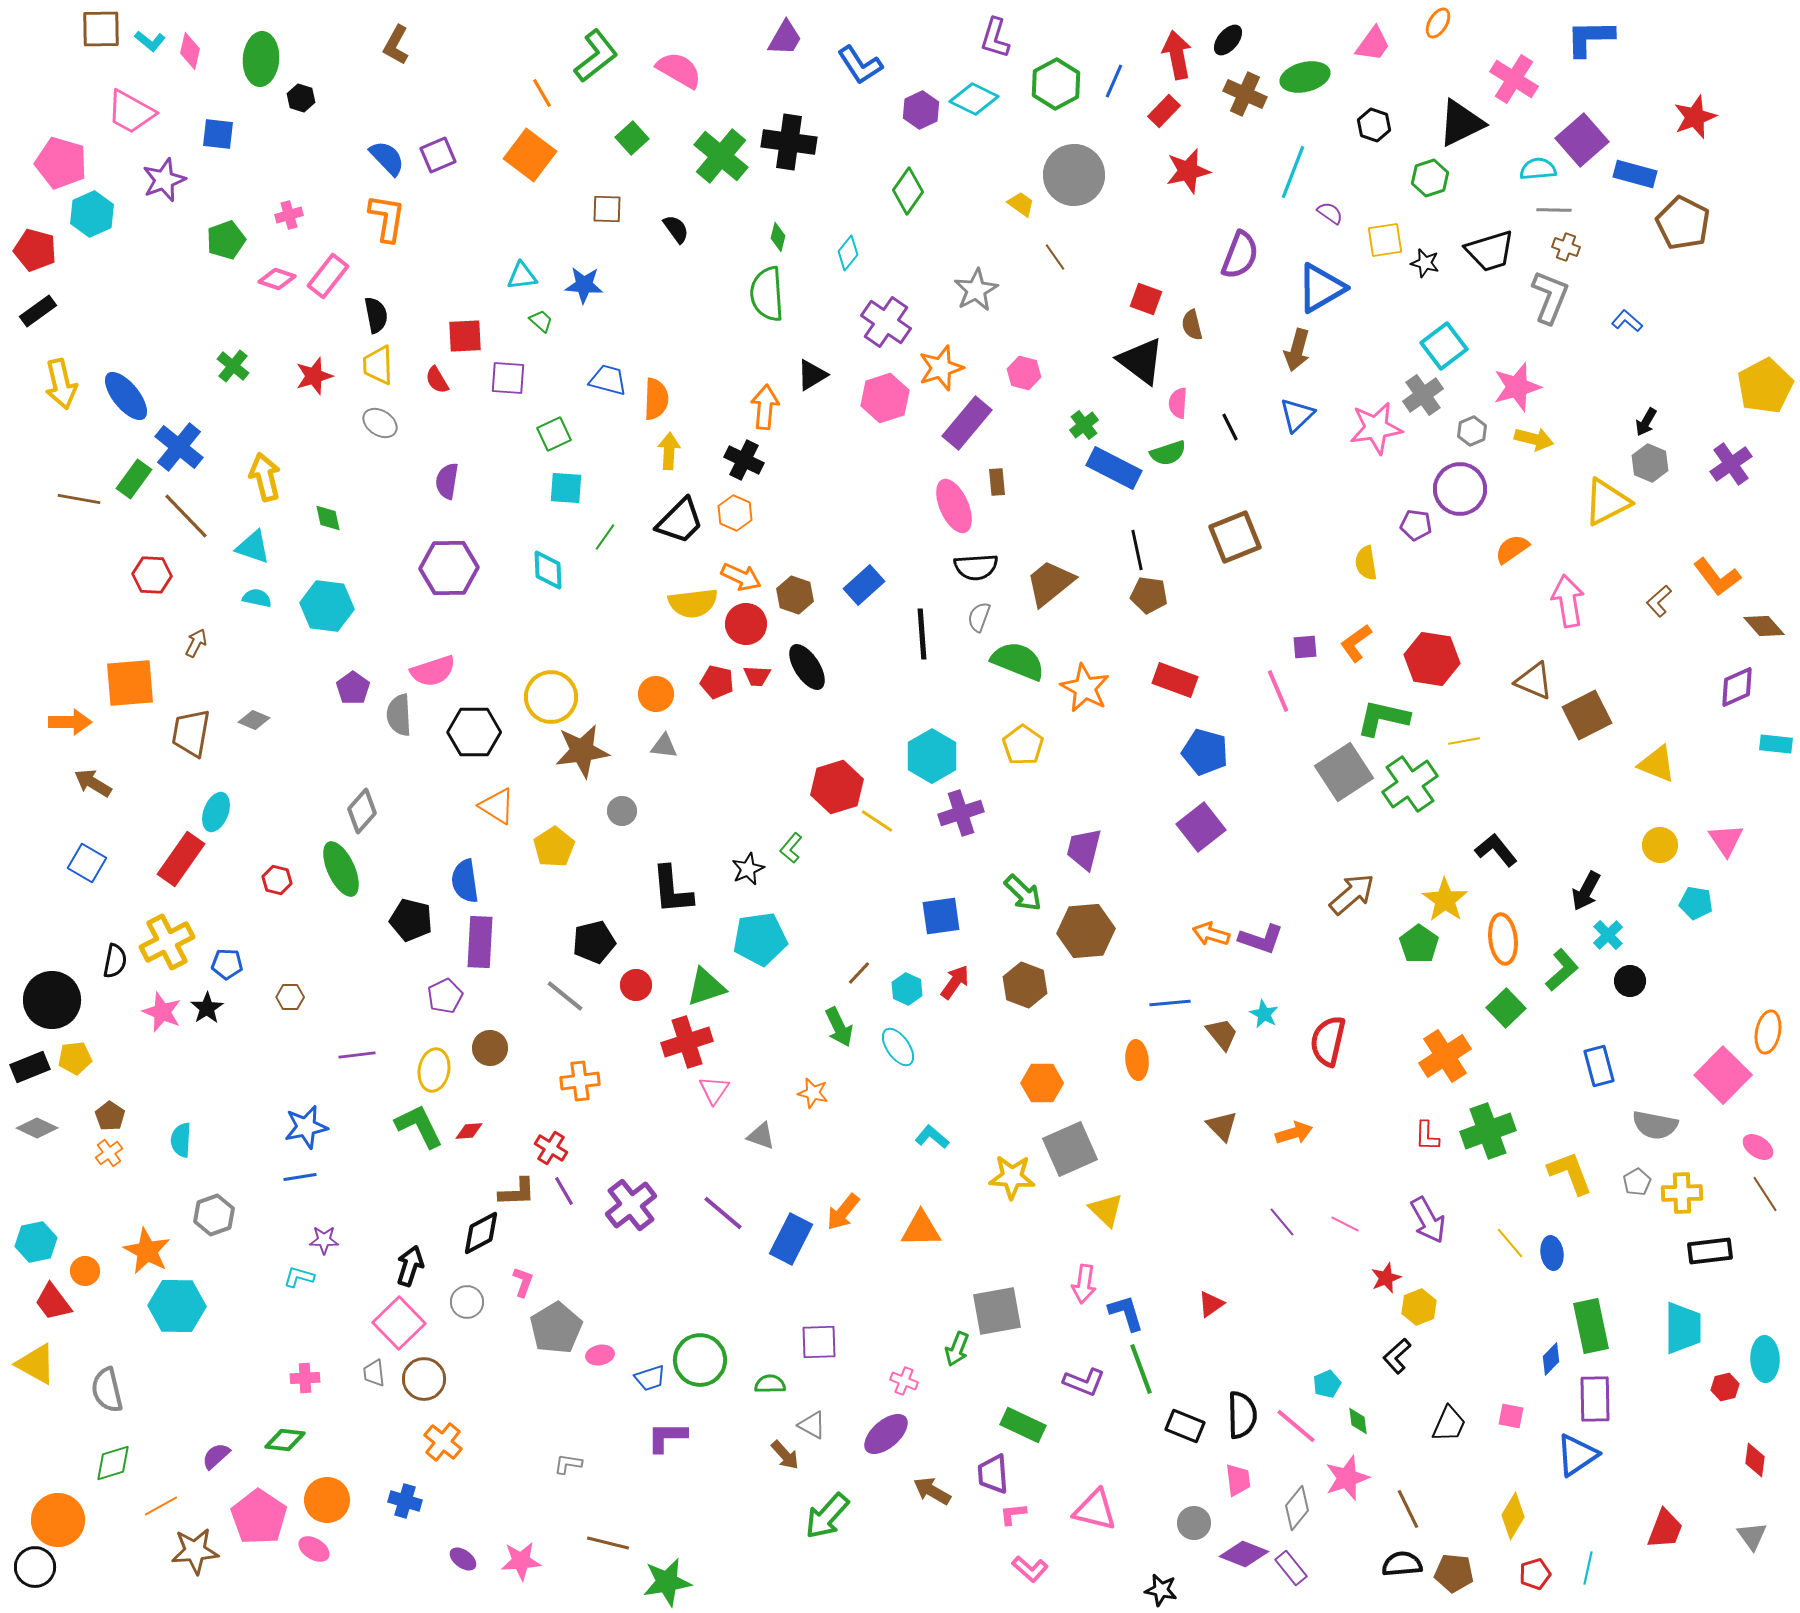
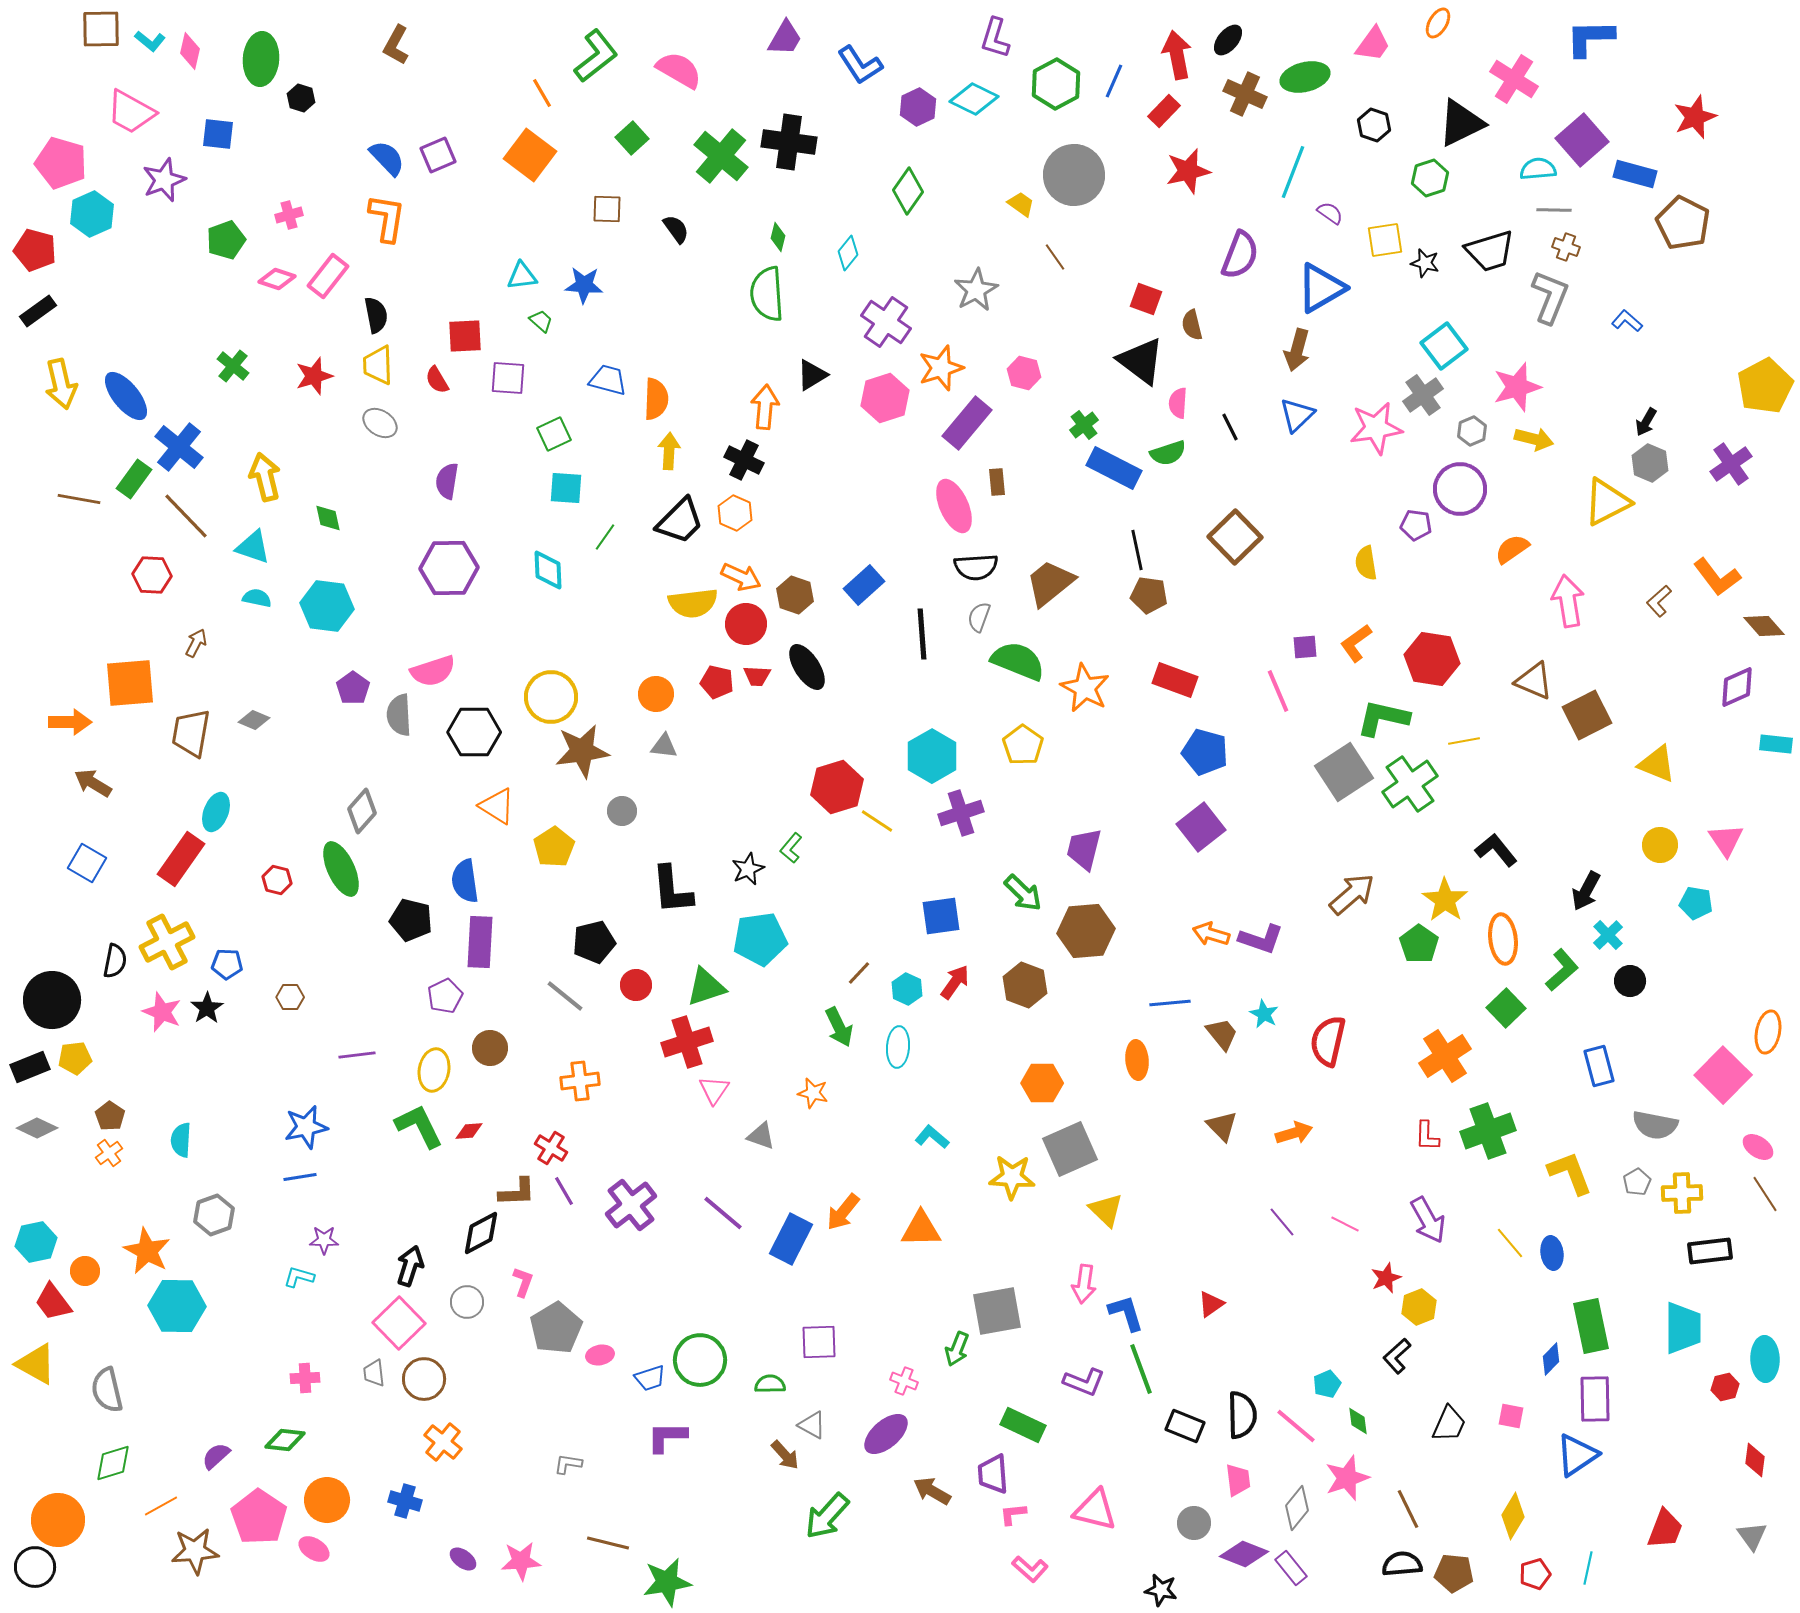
purple hexagon at (921, 110): moved 3 px left, 3 px up
brown square at (1235, 537): rotated 22 degrees counterclockwise
cyan ellipse at (898, 1047): rotated 39 degrees clockwise
